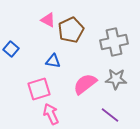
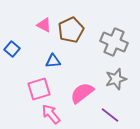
pink triangle: moved 4 px left, 5 px down
gray cross: rotated 36 degrees clockwise
blue square: moved 1 px right
blue triangle: rotated 14 degrees counterclockwise
gray star: rotated 20 degrees counterclockwise
pink semicircle: moved 3 px left, 9 px down
pink arrow: rotated 15 degrees counterclockwise
